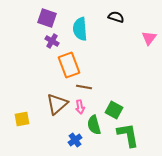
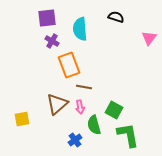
purple square: rotated 24 degrees counterclockwise
